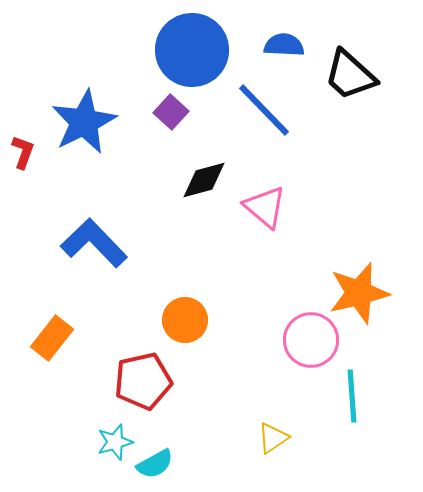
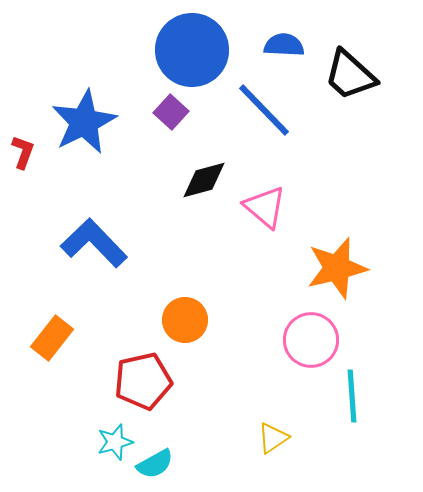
orange star: moved 22 px left, 25 px up
